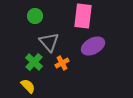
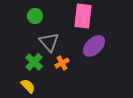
purple ellipse: moved 1 px right; rotated 15 degrees counterclockwise
